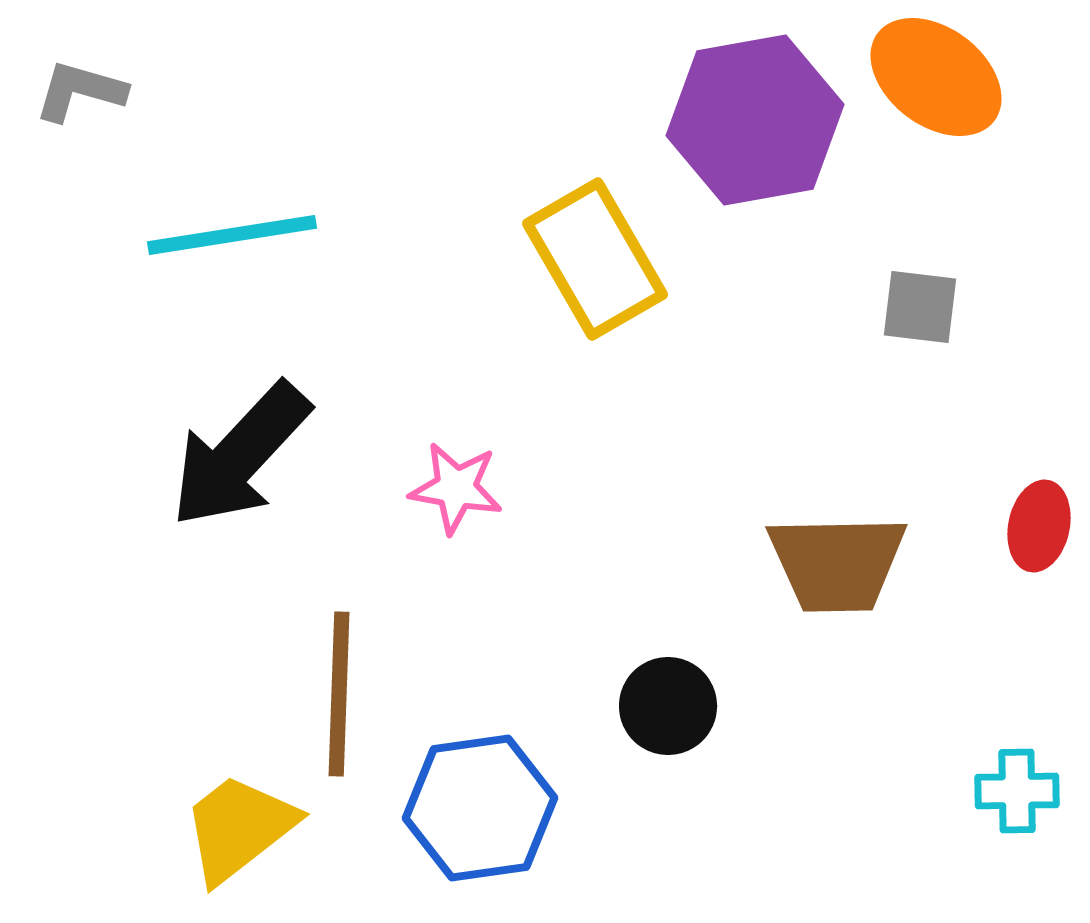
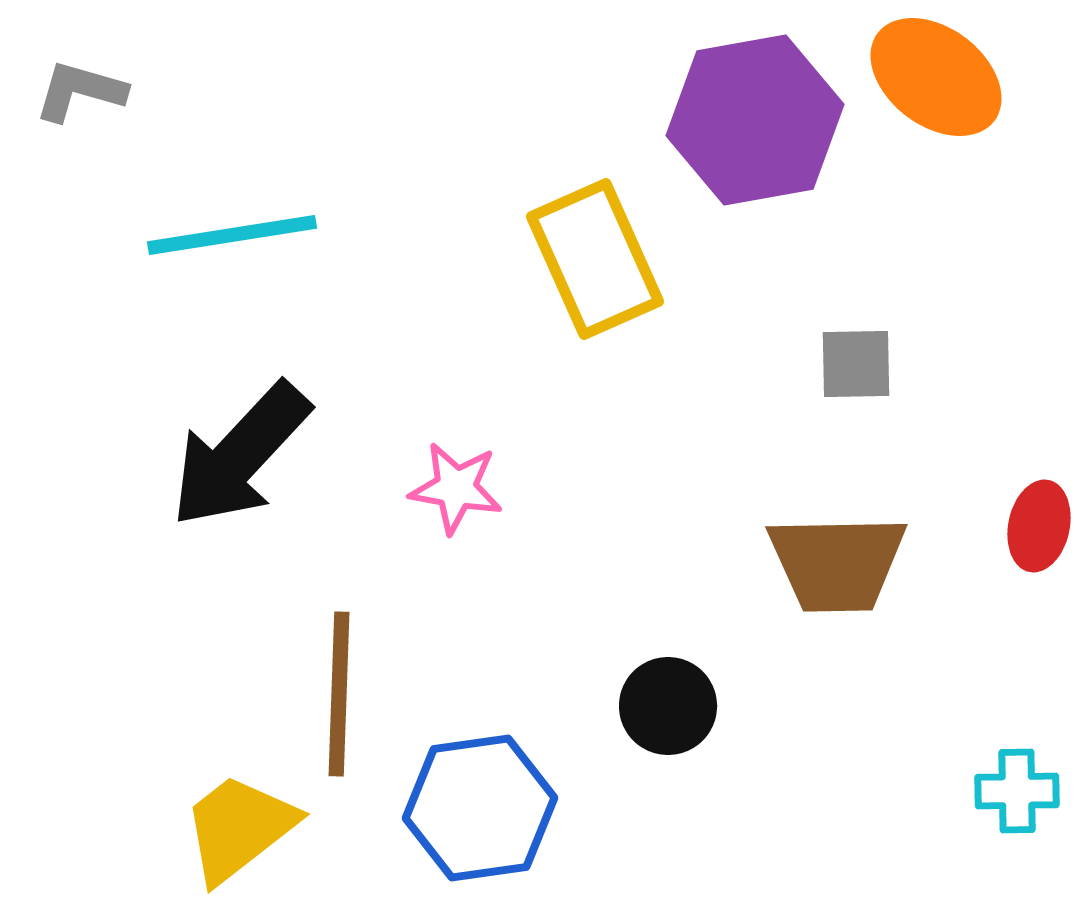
yellow rectangle: rotated 6 degrees clockwise
gray square: moved 64 px left, 57 px down; rotated 8 degrees counterclockwise
